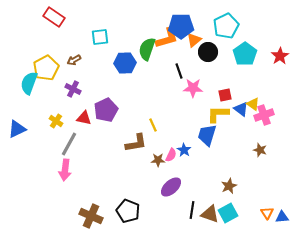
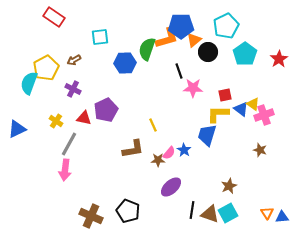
red star at (280, 56): moved 1 px left, 3 px down
brown L-shape at (136, 143): moved 3 px left, 6 px down
pink semicircle at (171, 155): moved 2 px left, 2 px up; rotated 16 degrees clockwise
